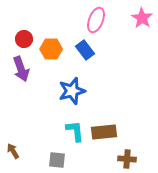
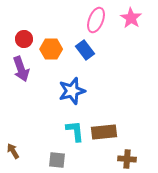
pink star: moved 11 px left
